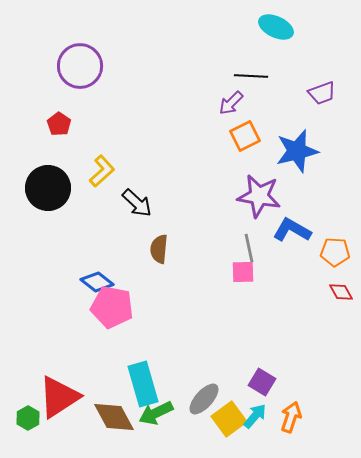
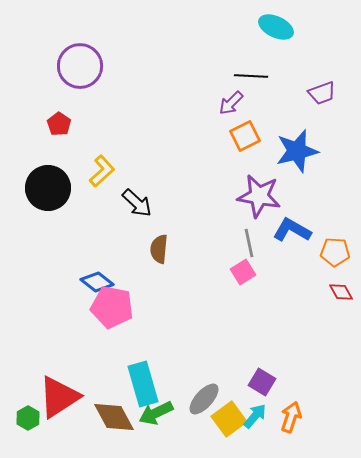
gray line: moved 5 px up
pink square: rotated 30 degrees counterclockwise
